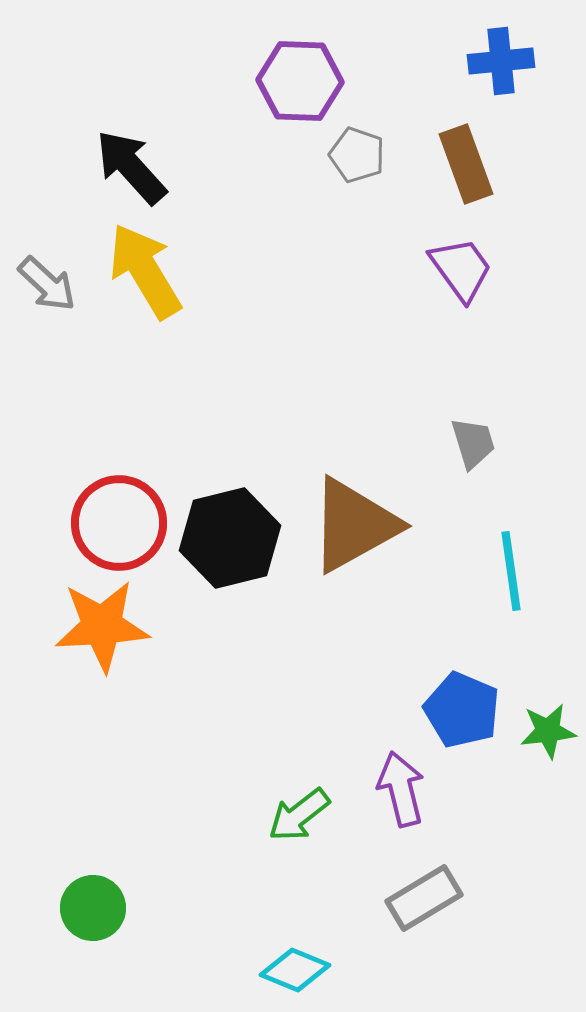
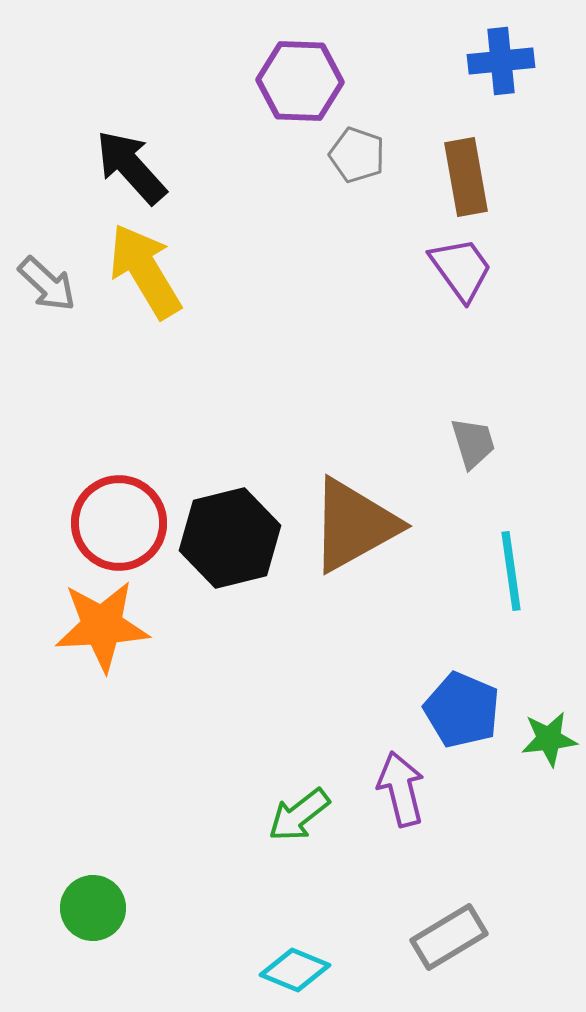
brown rectangle: moved 13 px down; rotated 10 degrees clockwise
green star: moved 1 px right, 8 px down
gray rectangle: moved 25 px right, 39 px down
